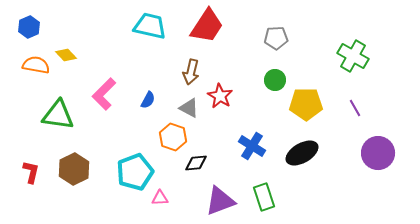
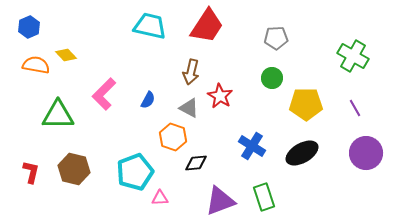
green circle: moved 3 px left, 2 px up
green triangle: rotated 8 degrees counterclockwise
purple circle: moved 12 px left
brown hexagon: rotated 20 degrees counterclockwise
